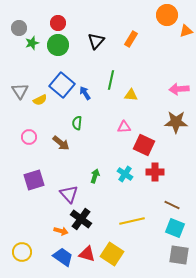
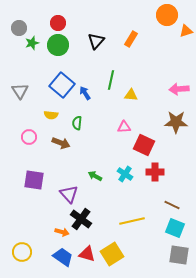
yellow semicircle: moved 11 px right, 15 px down; rotated 32 degrees clockwise
brown arrow: rotated 18 degrees counterclockwise
green arrow: rotated 80 degrees counterclockwise
purple square: rotated 25 degrees clockwise
orange arrow: moved 1 px right, 1 px down
yellow square: rotated 25 degrees clockwise
